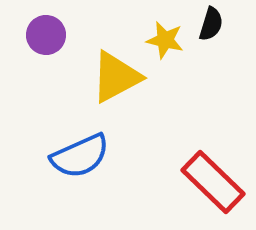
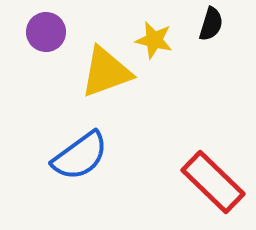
purple circle: moved 3 px up
yellow star: moved 11 px left
yellow triangle: moved 10 px left, 5 px up; rotated 8 degrees clockwise
blue semicircle: rotated 12 degrees counterclockwise
